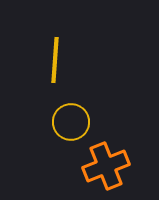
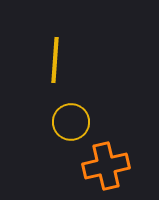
orange cross: rotated 9 degrees clockwise
